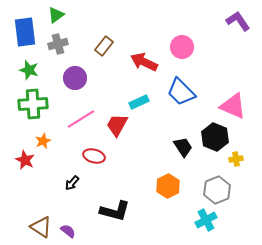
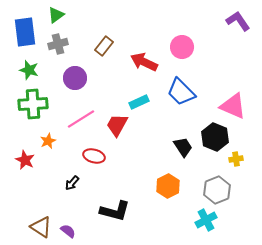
orange star: moved 5 px right
